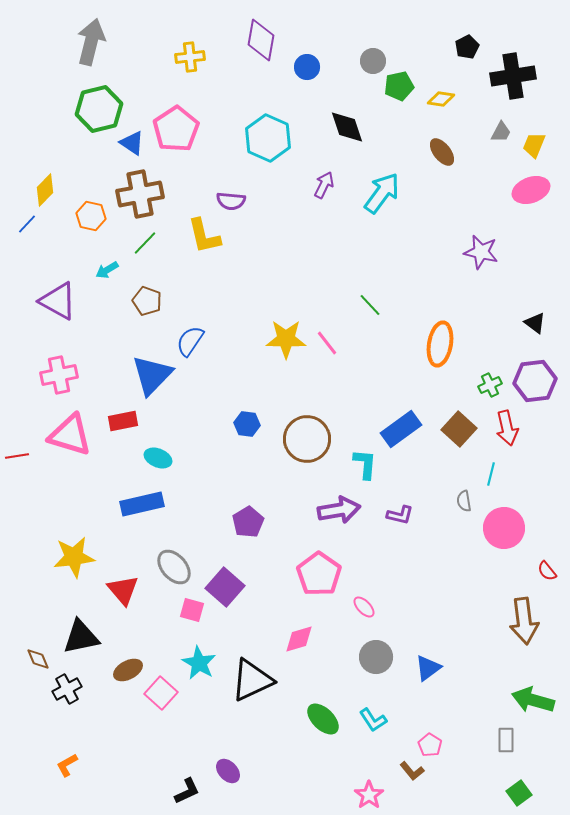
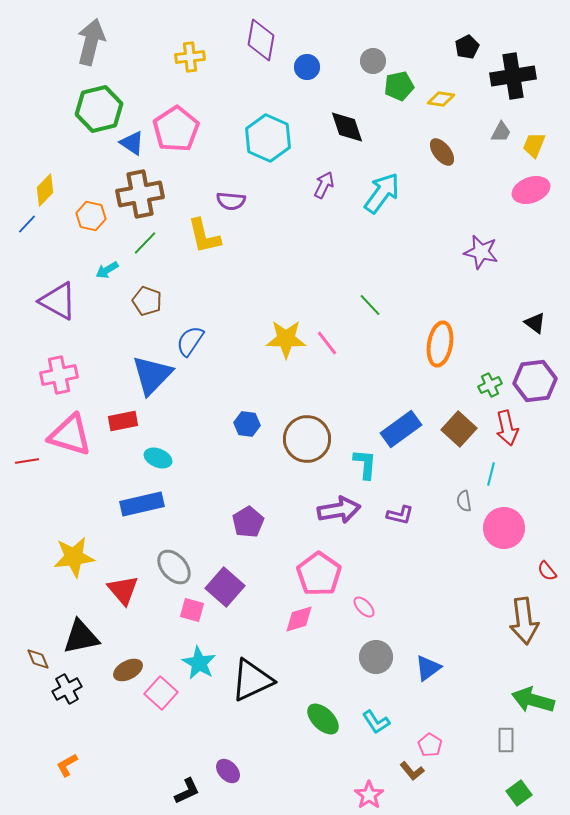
red line at (17, 456): moved 10 px right, 5 px down
pink diamond at (299, 639): moved 20 px up
cyan L-shape at (373, 720): moved 3 px right, 2 px down
